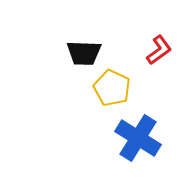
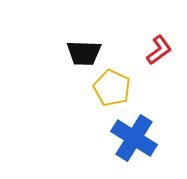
blue cross: moved 4 px left
